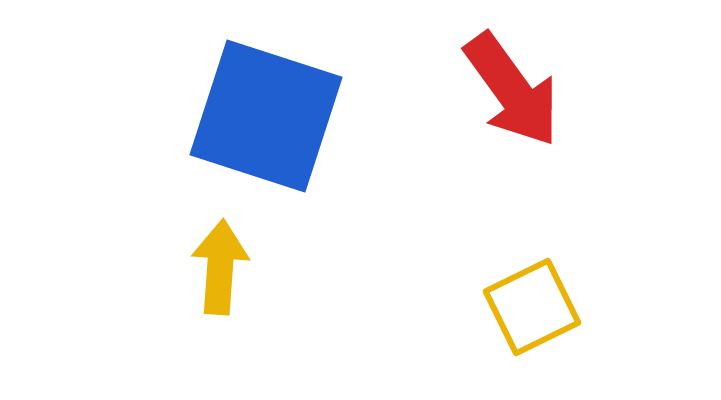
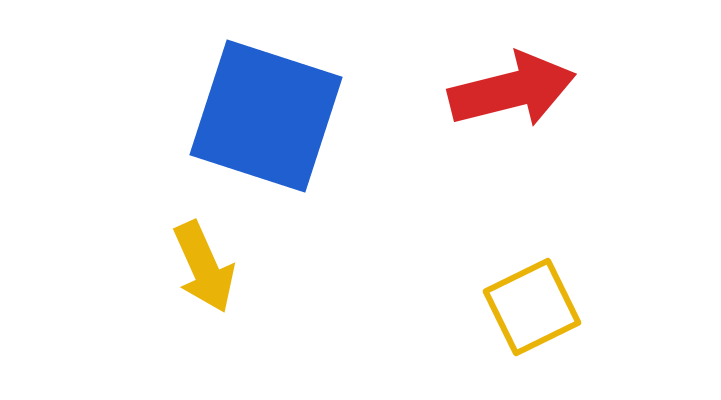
red arrow: rotated 68 degrees counterclockwise
yellow arrow: moved 16 px left; rotated 152 degrees clockwise
